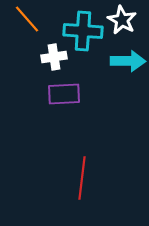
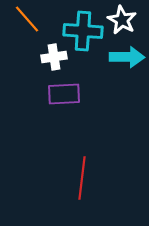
cyan arrow: moved 1 px left, 4 px up
